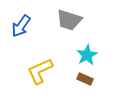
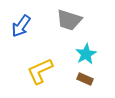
cyan star: moved 1 px left, 1 px up
